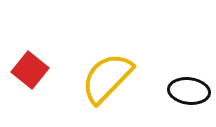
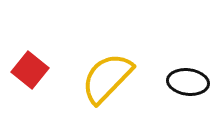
black ellipse: moved 1 px left, 9 px up
